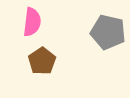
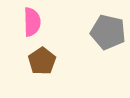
pink semicircle: rotated 8 degrees counterclockwise
